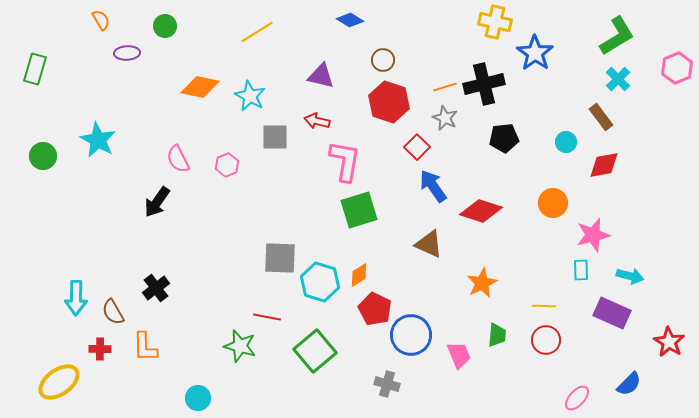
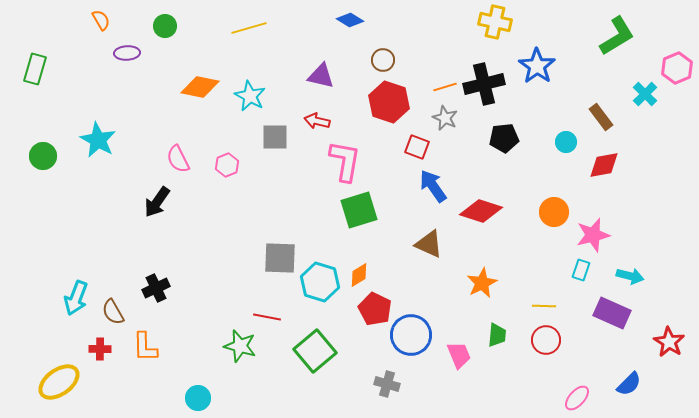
yellow line at (257, 32): moved 8 px left, 4 px up; rotated 16 degrees clockwise
blue star at (535, 53): moved 2 px right, 13 px down
cyan cross at (618, 79): moved 27 px right, 15 px down
red square at (417, 147): rotated 25 degrees counterclockwise
orange circle at (553, 203): moved 1 px right, 9 px down
cyan rectangle at (581, 270): rotated 20 degrees clockwise
black cross at (156, 288): rotated 12 degrees clockwise
cyan arrow at (76, 298): rotated 20 degrees clockwise
